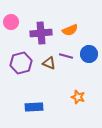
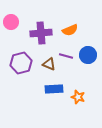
blue circle: moved 1 px left, 1 px down
brown triangle: moved 1 px down
blue rectangle: moved 20 px right, 18 px up
